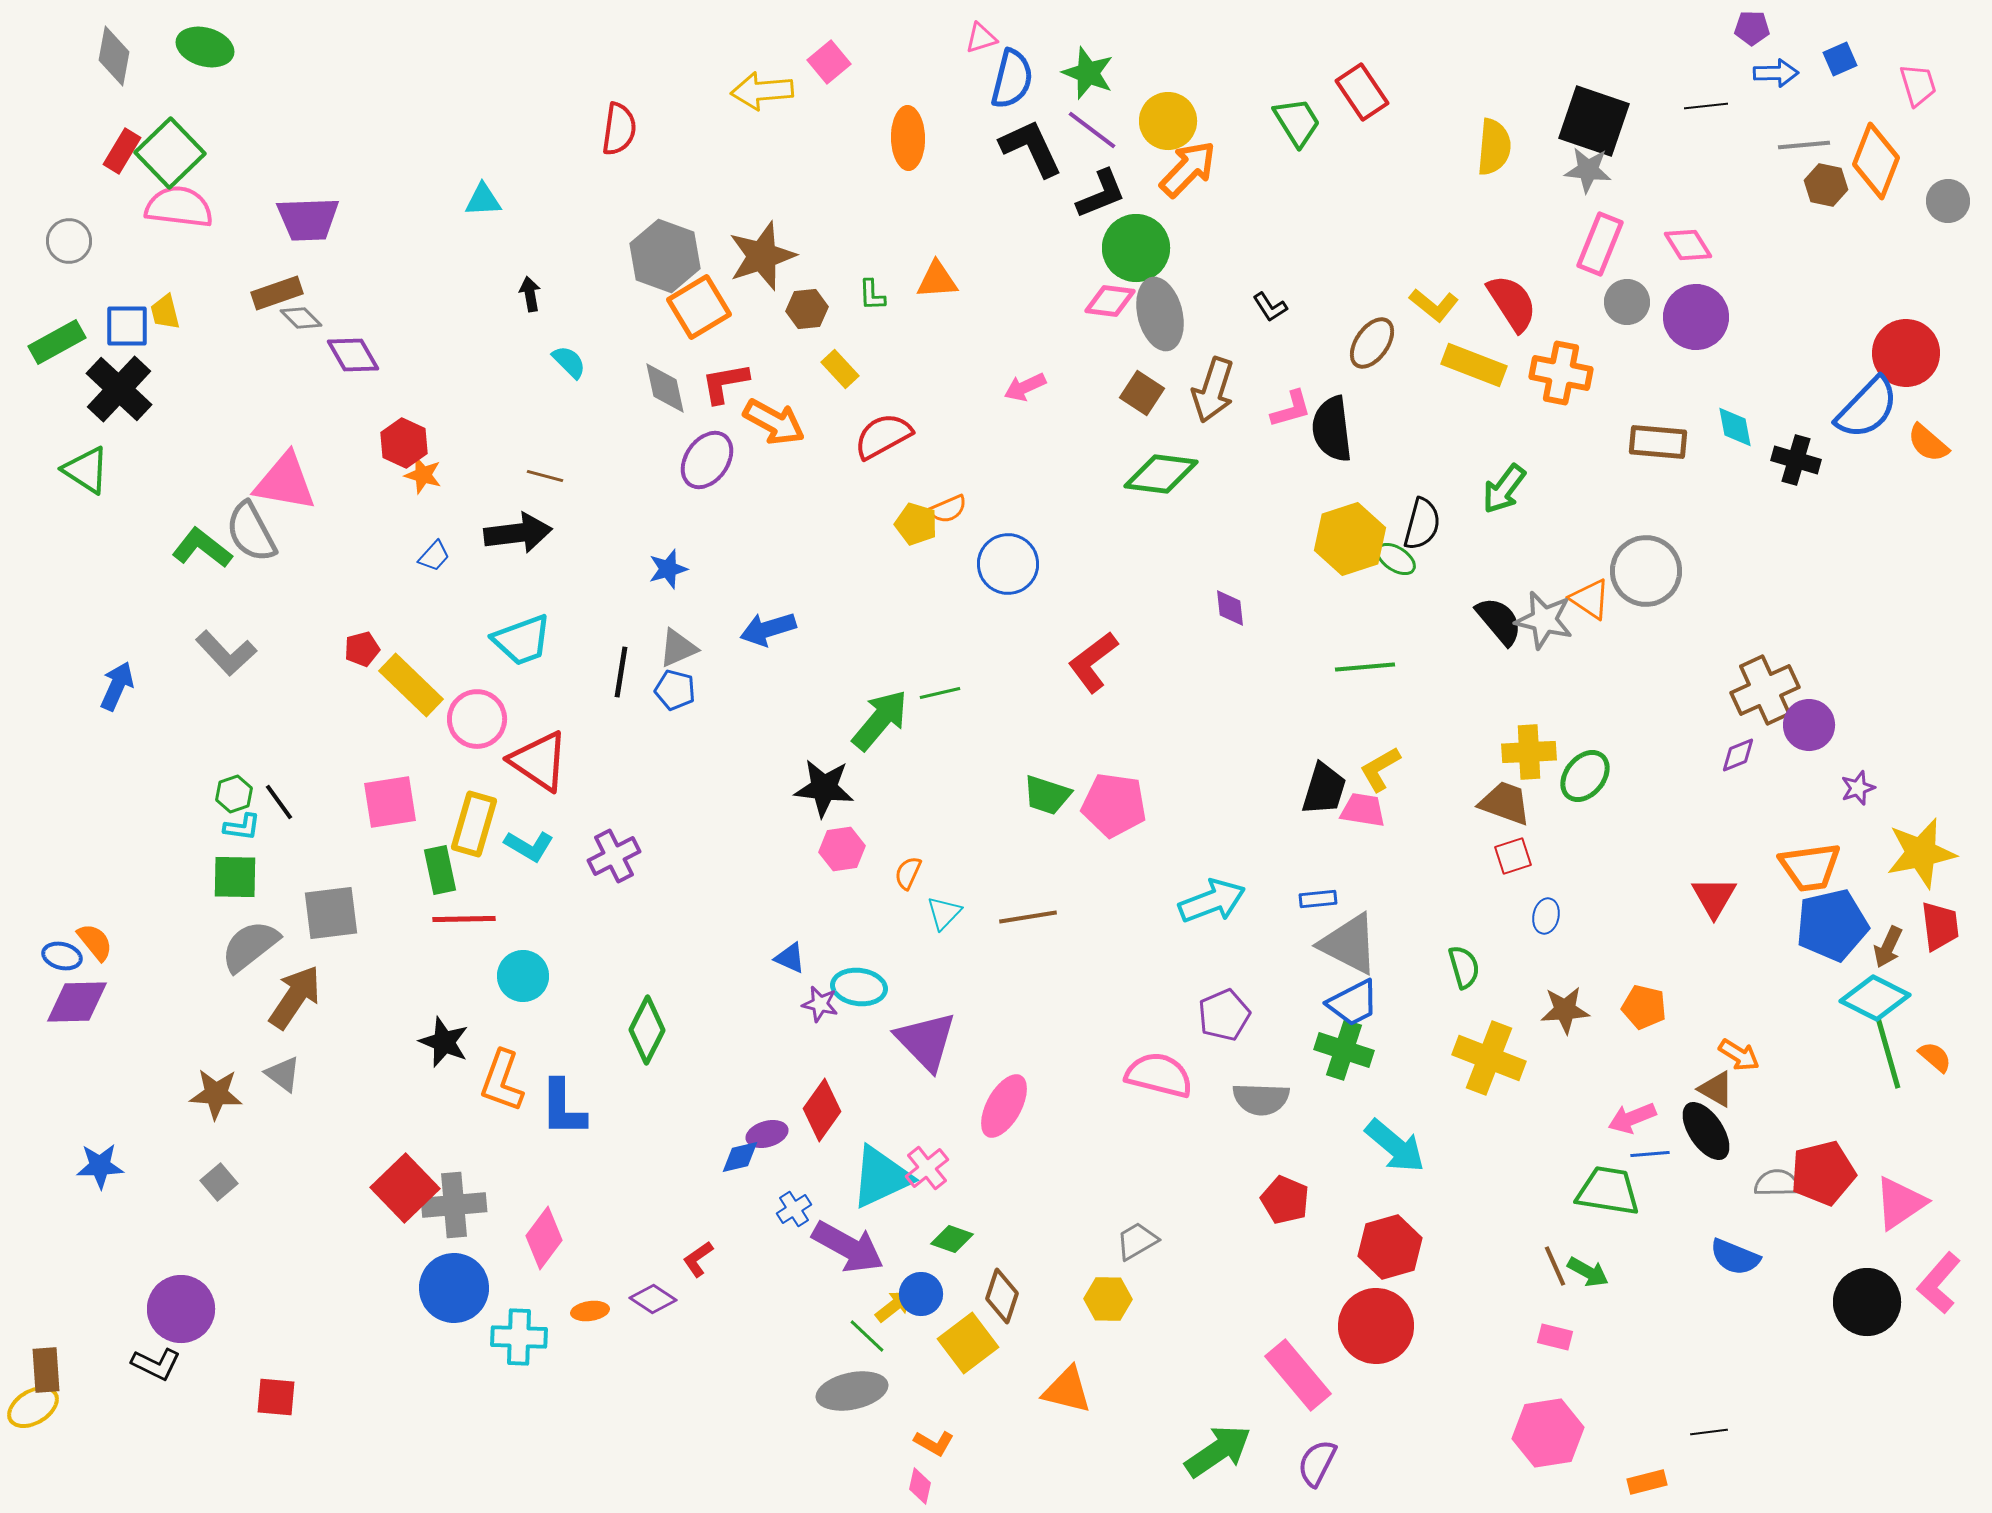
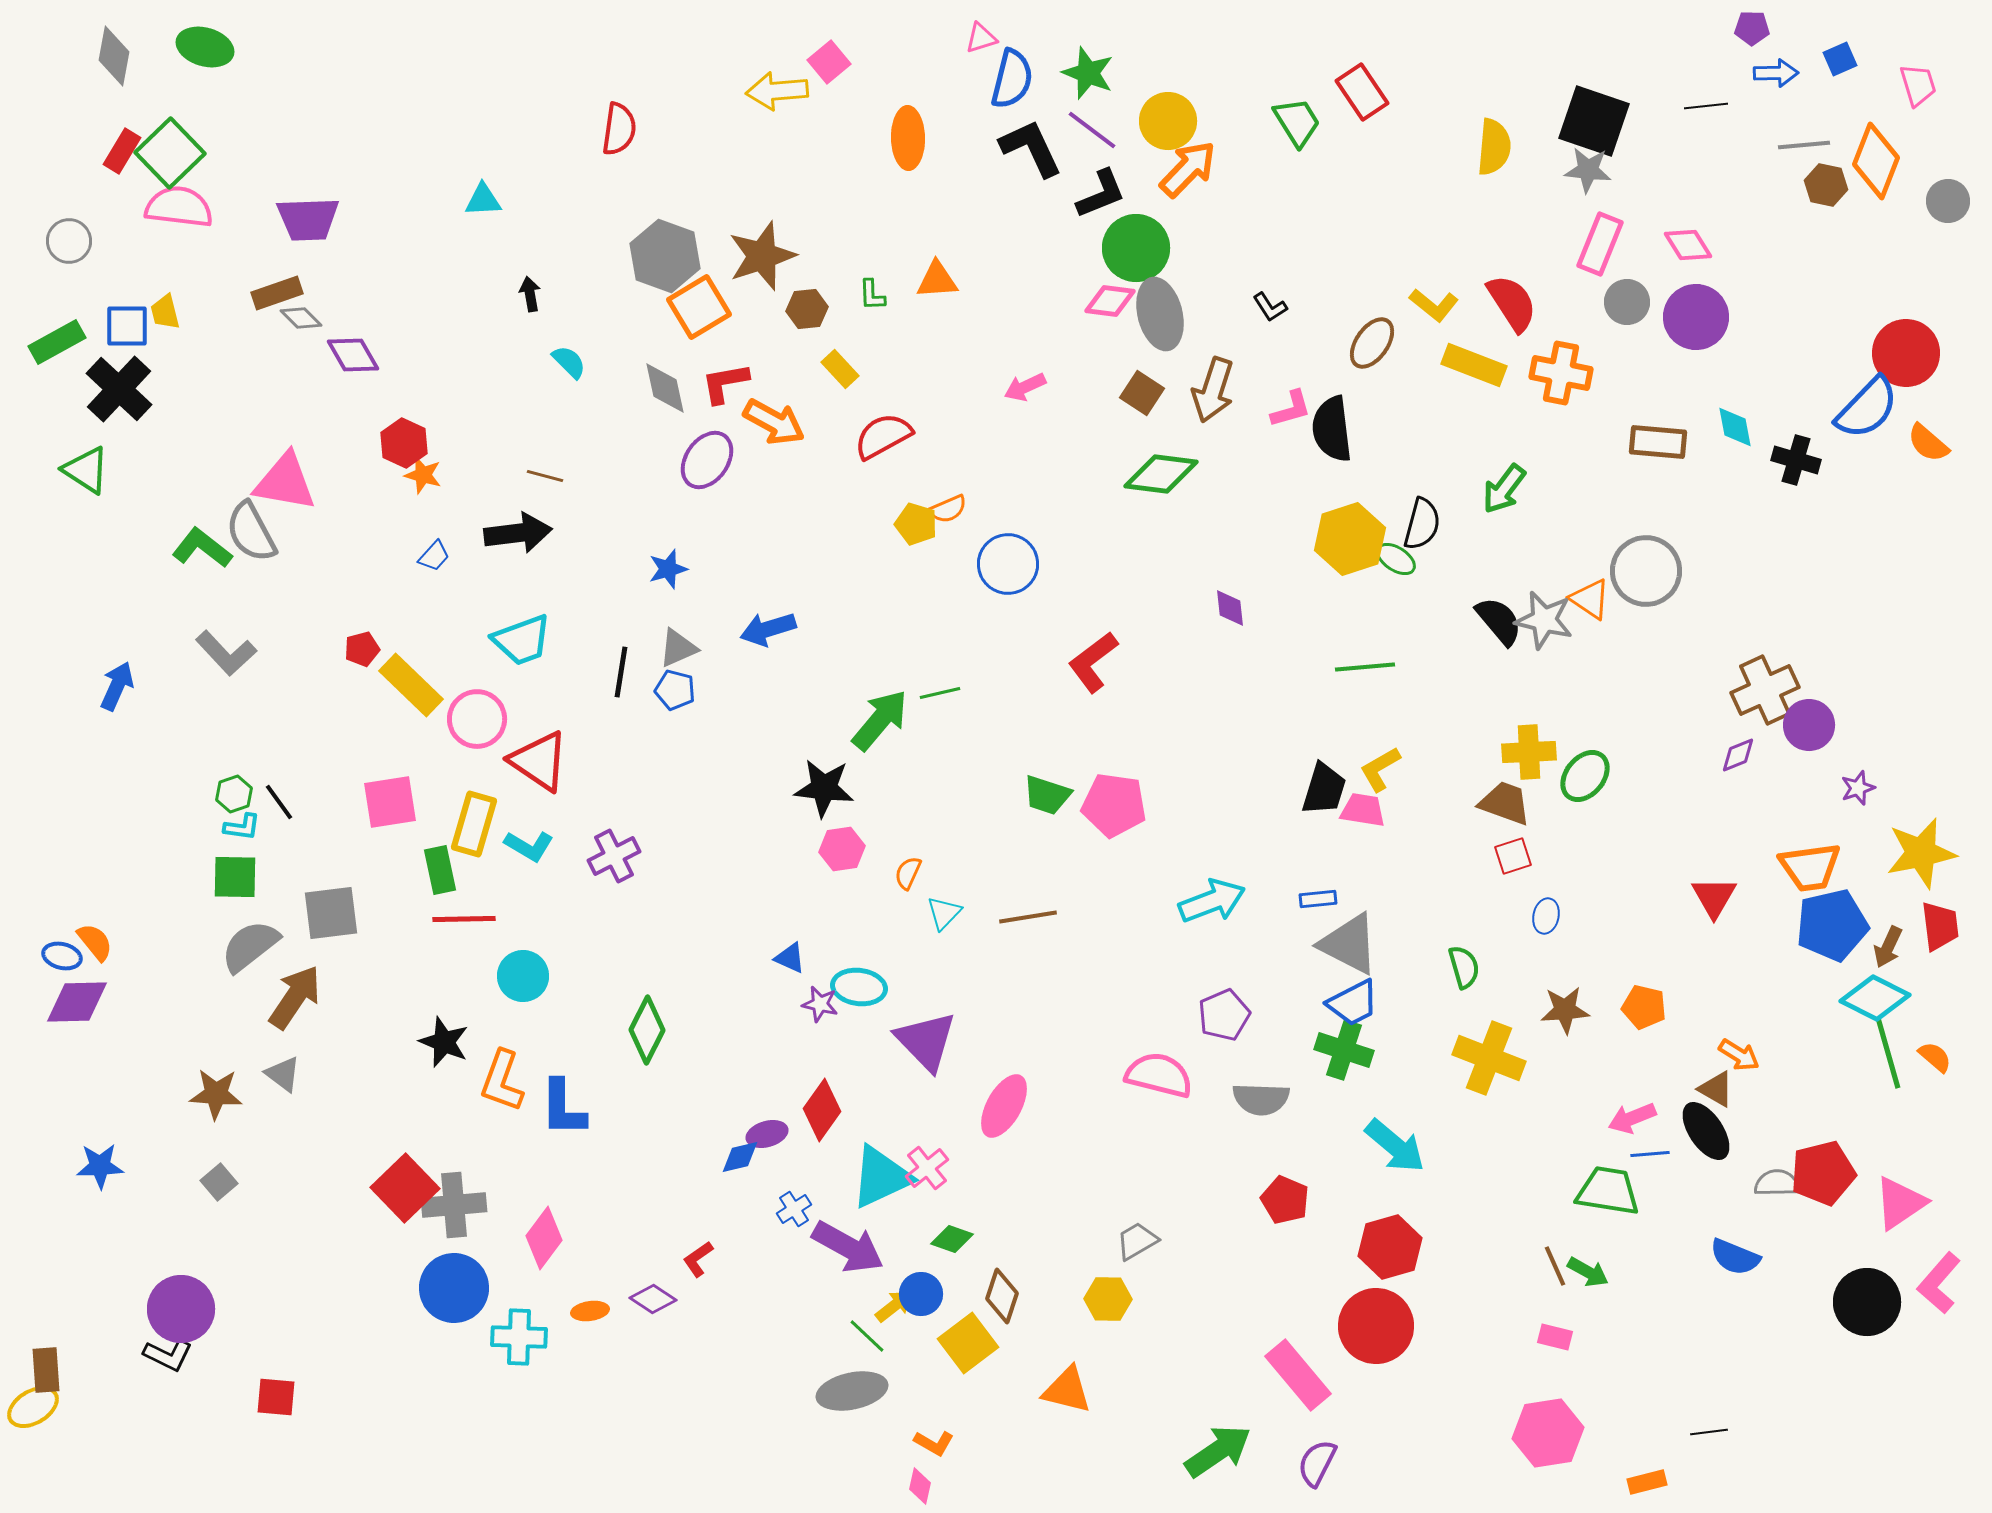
yellow arrow at (762, 91): moved 15 px right
black L-shape at (156, 1364): moved 12 px right, 9 px up
